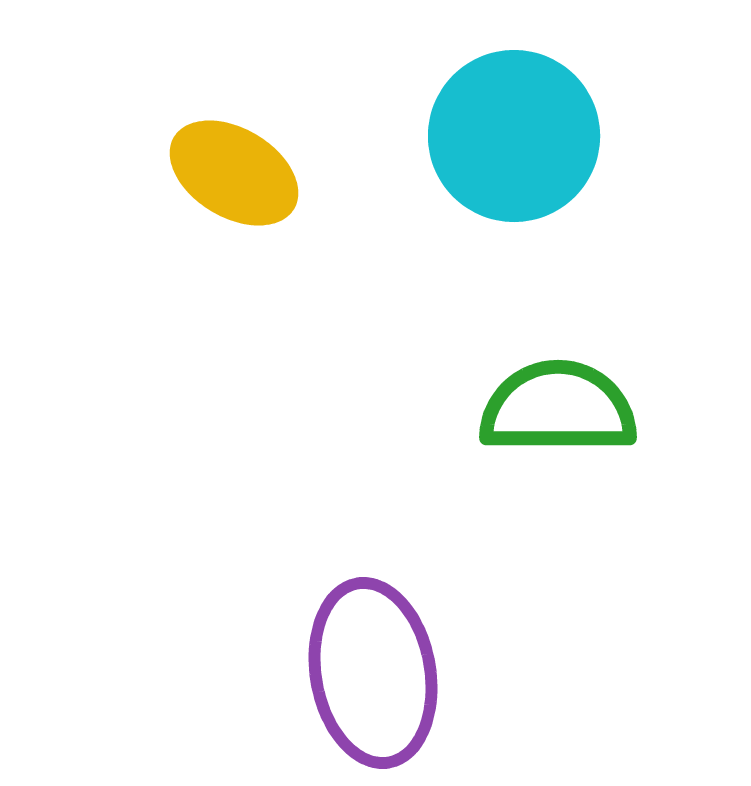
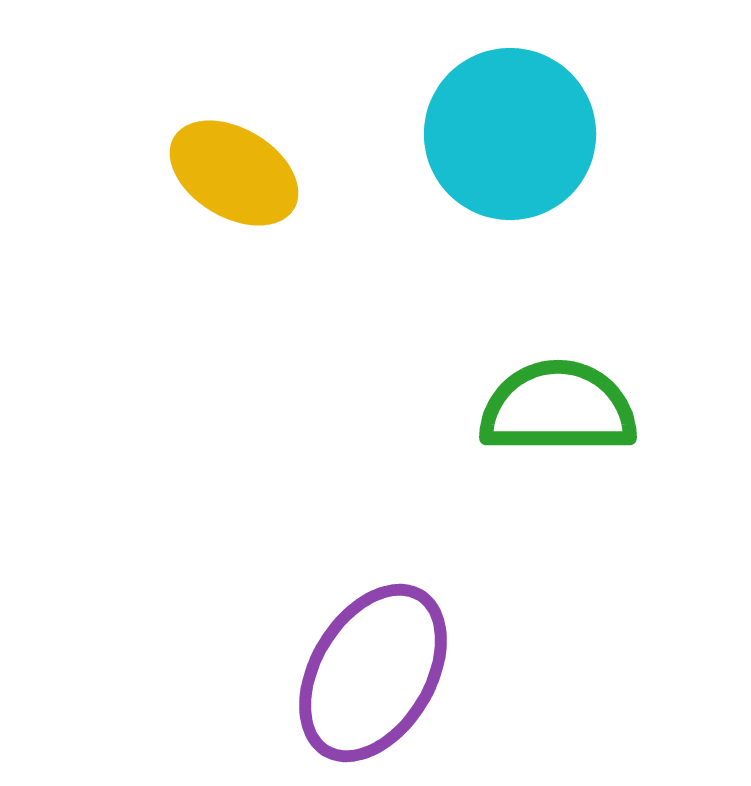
cyan circle: moved 4 px left, 2 px up
purple ellipse: rotated 41 degrees clockwise
